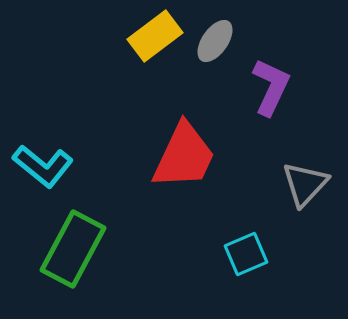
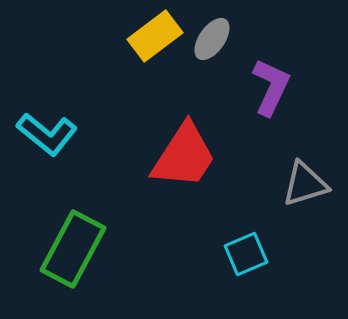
gray ellipse: moved 3 px left, 2 px up
red trapezoid: rotated 8 degrees clockwise
cyan L-shape: moved 4 px right, 32 px up
gray triangle: rotated 30 degrees clockwise
